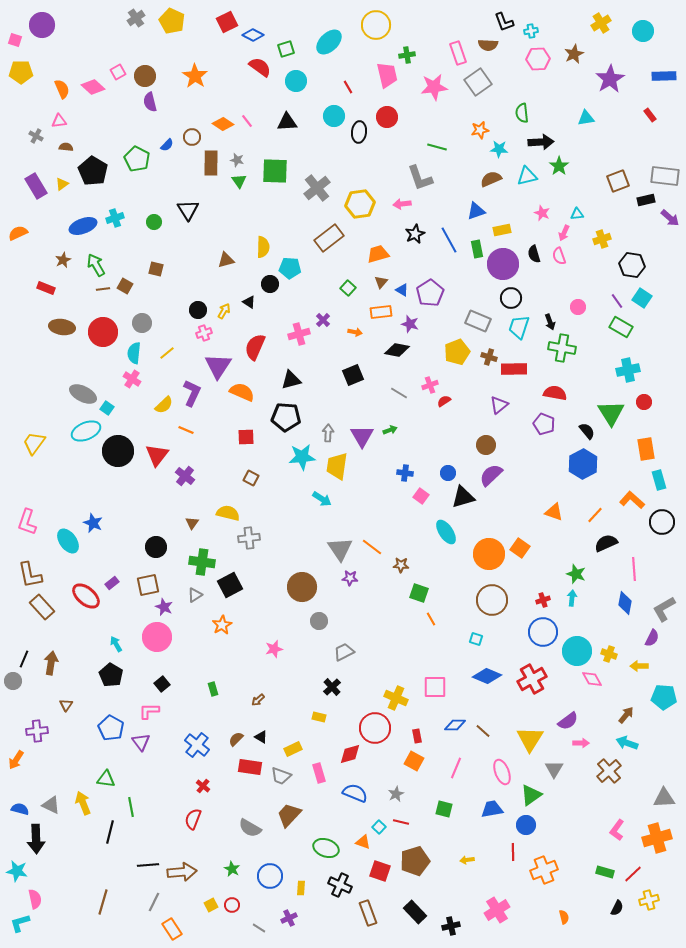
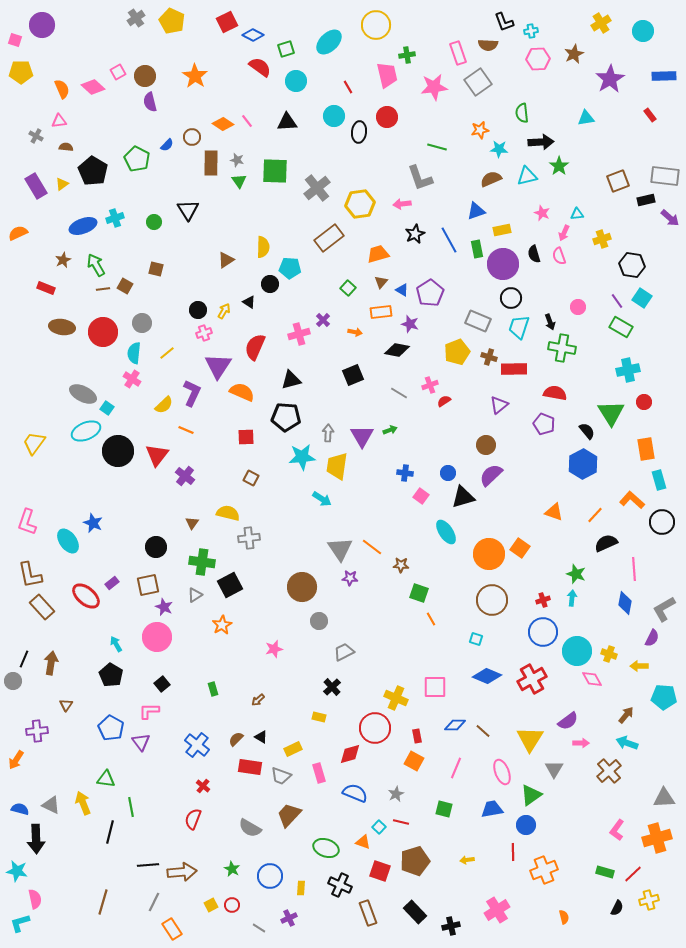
brown triangle at (226, 260): rotated 18 degrees counterclockwise
